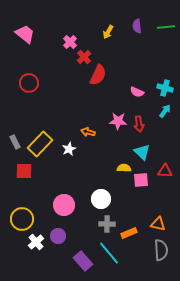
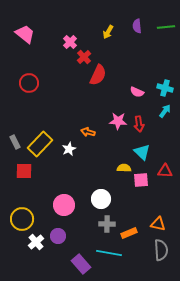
cyan line: rotated 40 degrees counterclockwise
purple rectangle: moved 2 px left, 3 px down
